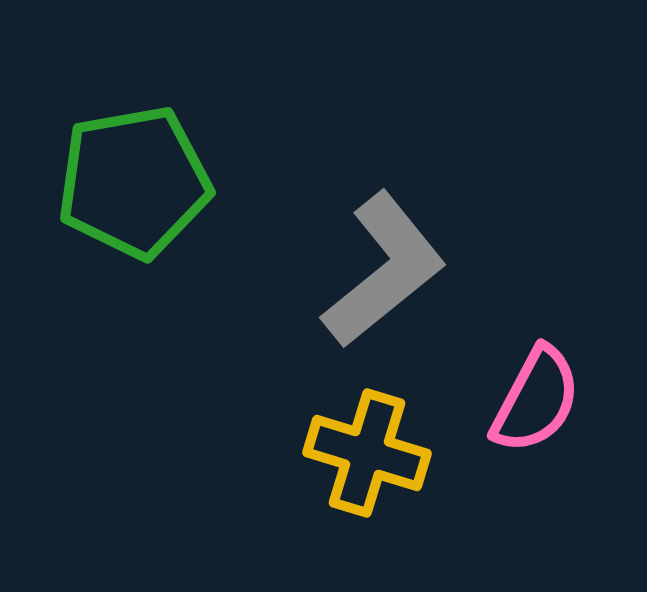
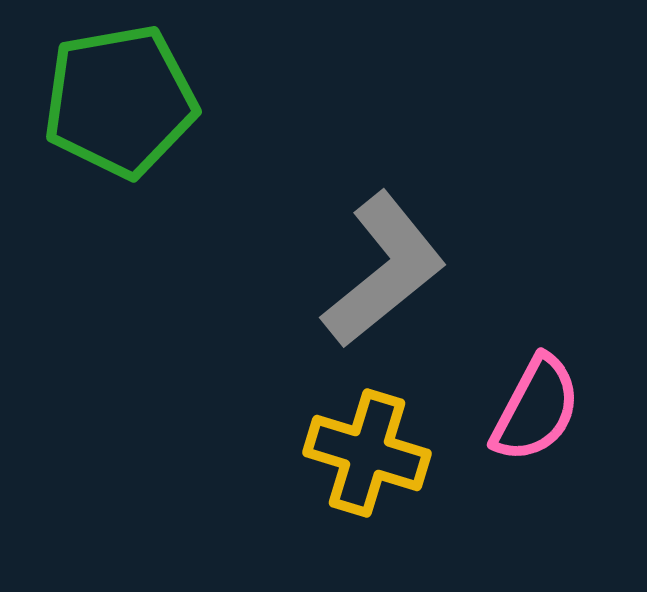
green pentagon: moved 14 px left, 81 px up
pink semicircle: moved 9 px down
